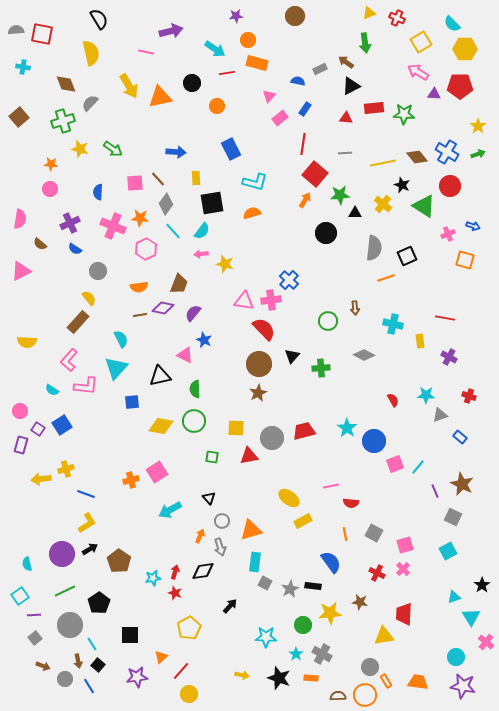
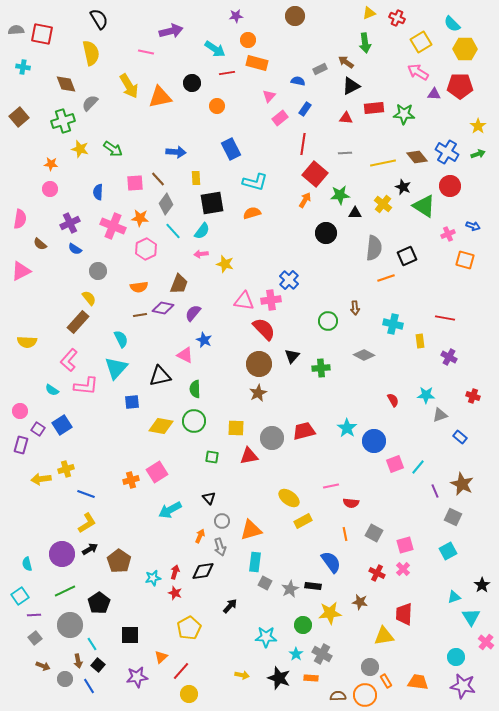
black star at (402, 185): moved 1 px right, 2 px down
red cross at (469, 396): moved 4 px right
